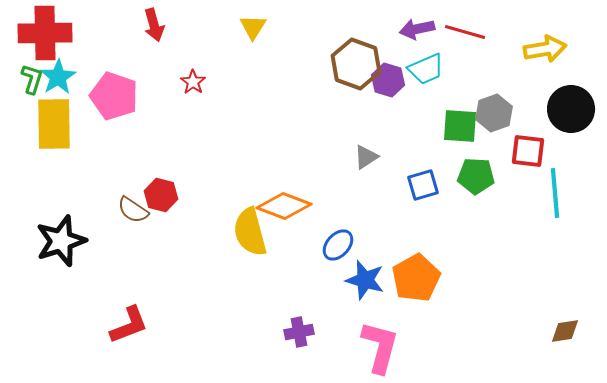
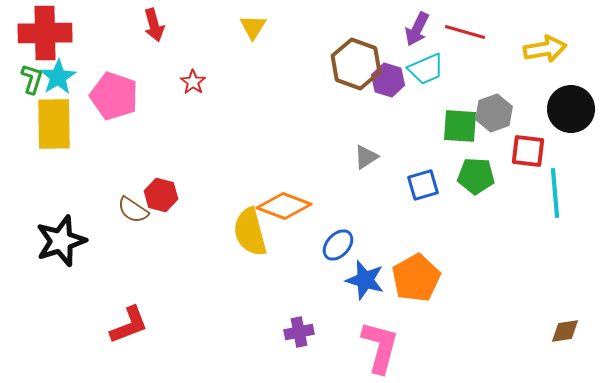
purple arrow: rotated 52 degrees counterclockwise
